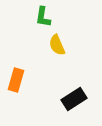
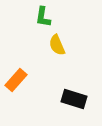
orange rectangle: rotated 25 degrees clockwise
black rectangle: rotated 50 degrees clockwise
